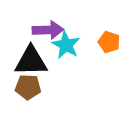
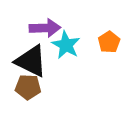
purple arrow: moved 3 px left, 2 px up
orange pentagon: rotated 20 degrees clockwise
black triangle: rotated 27 degrees clockwise
